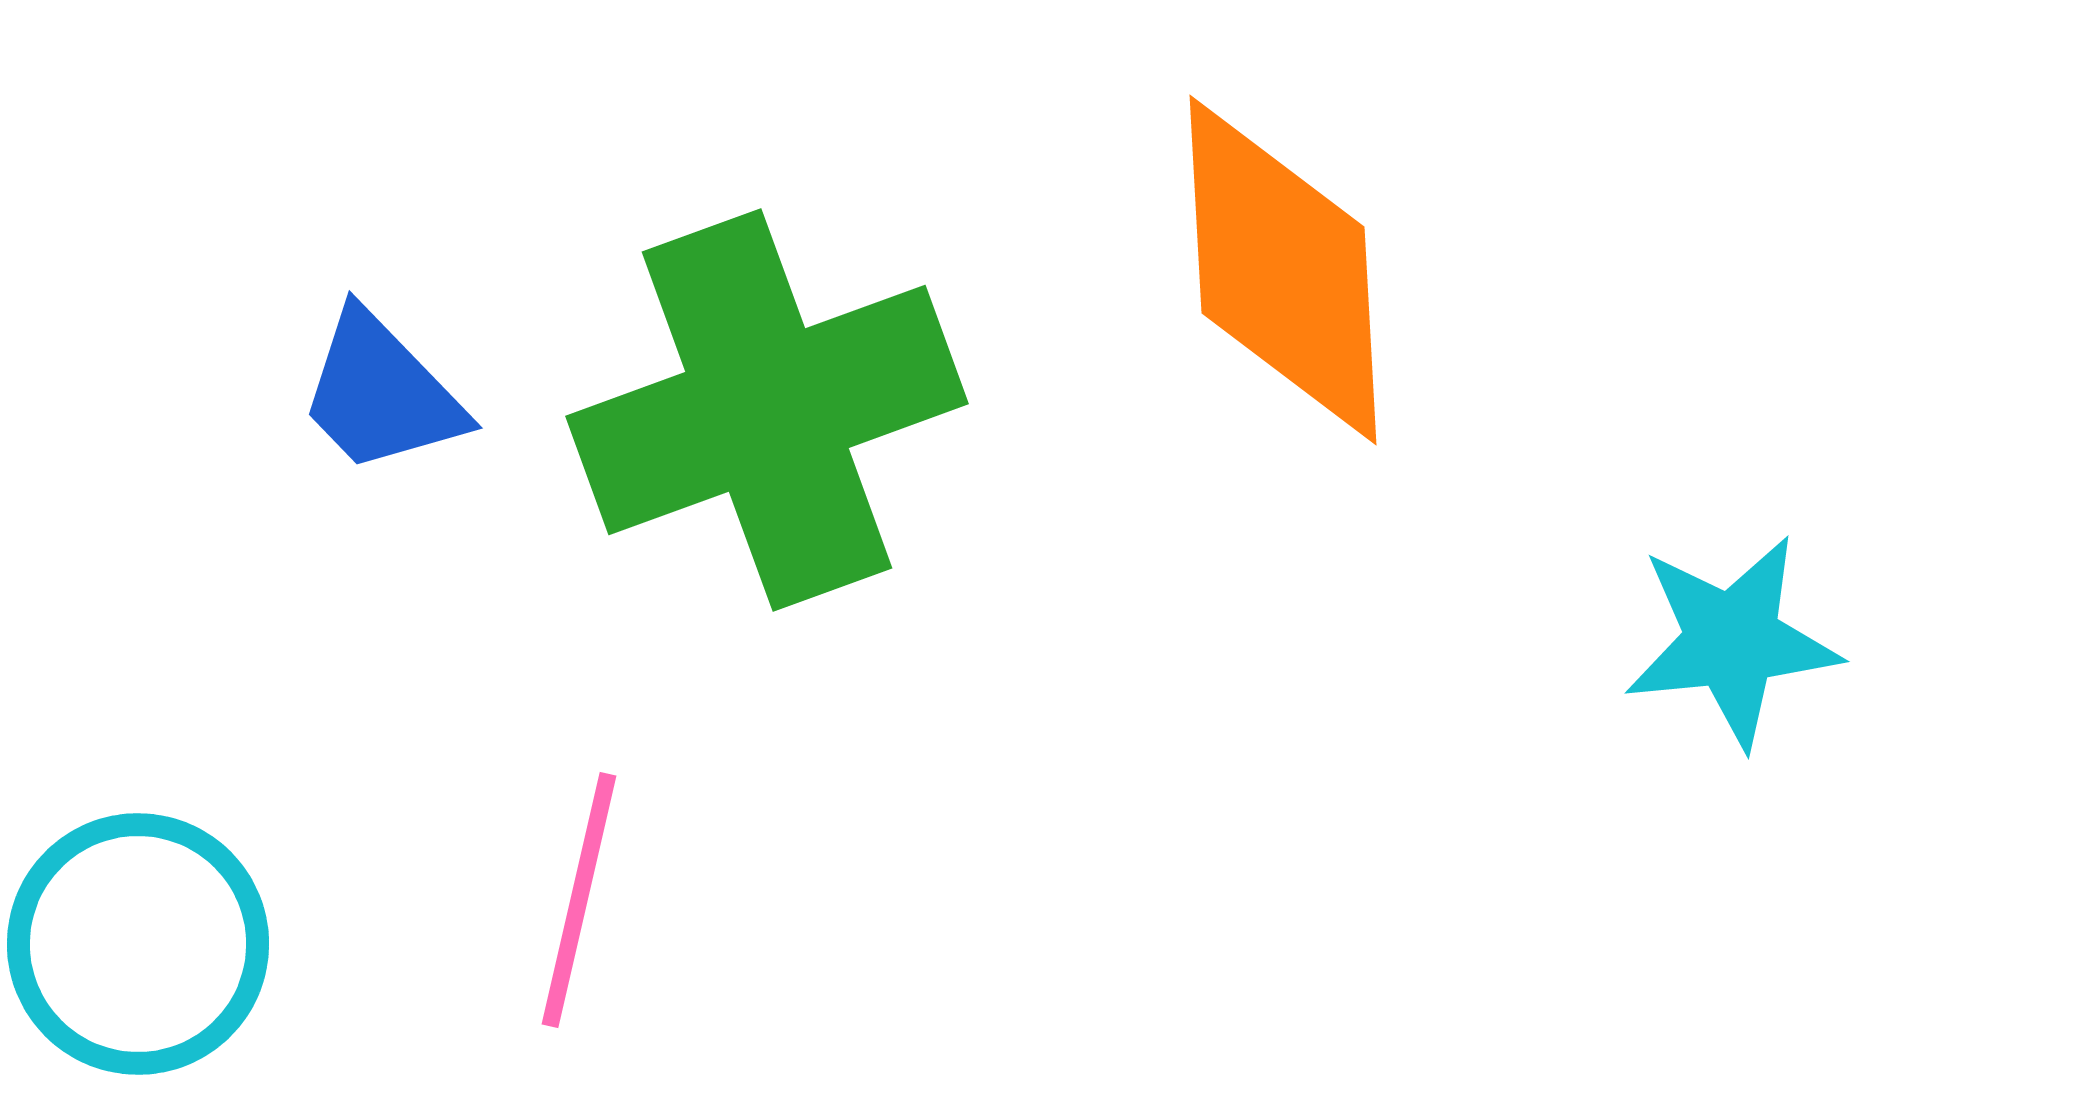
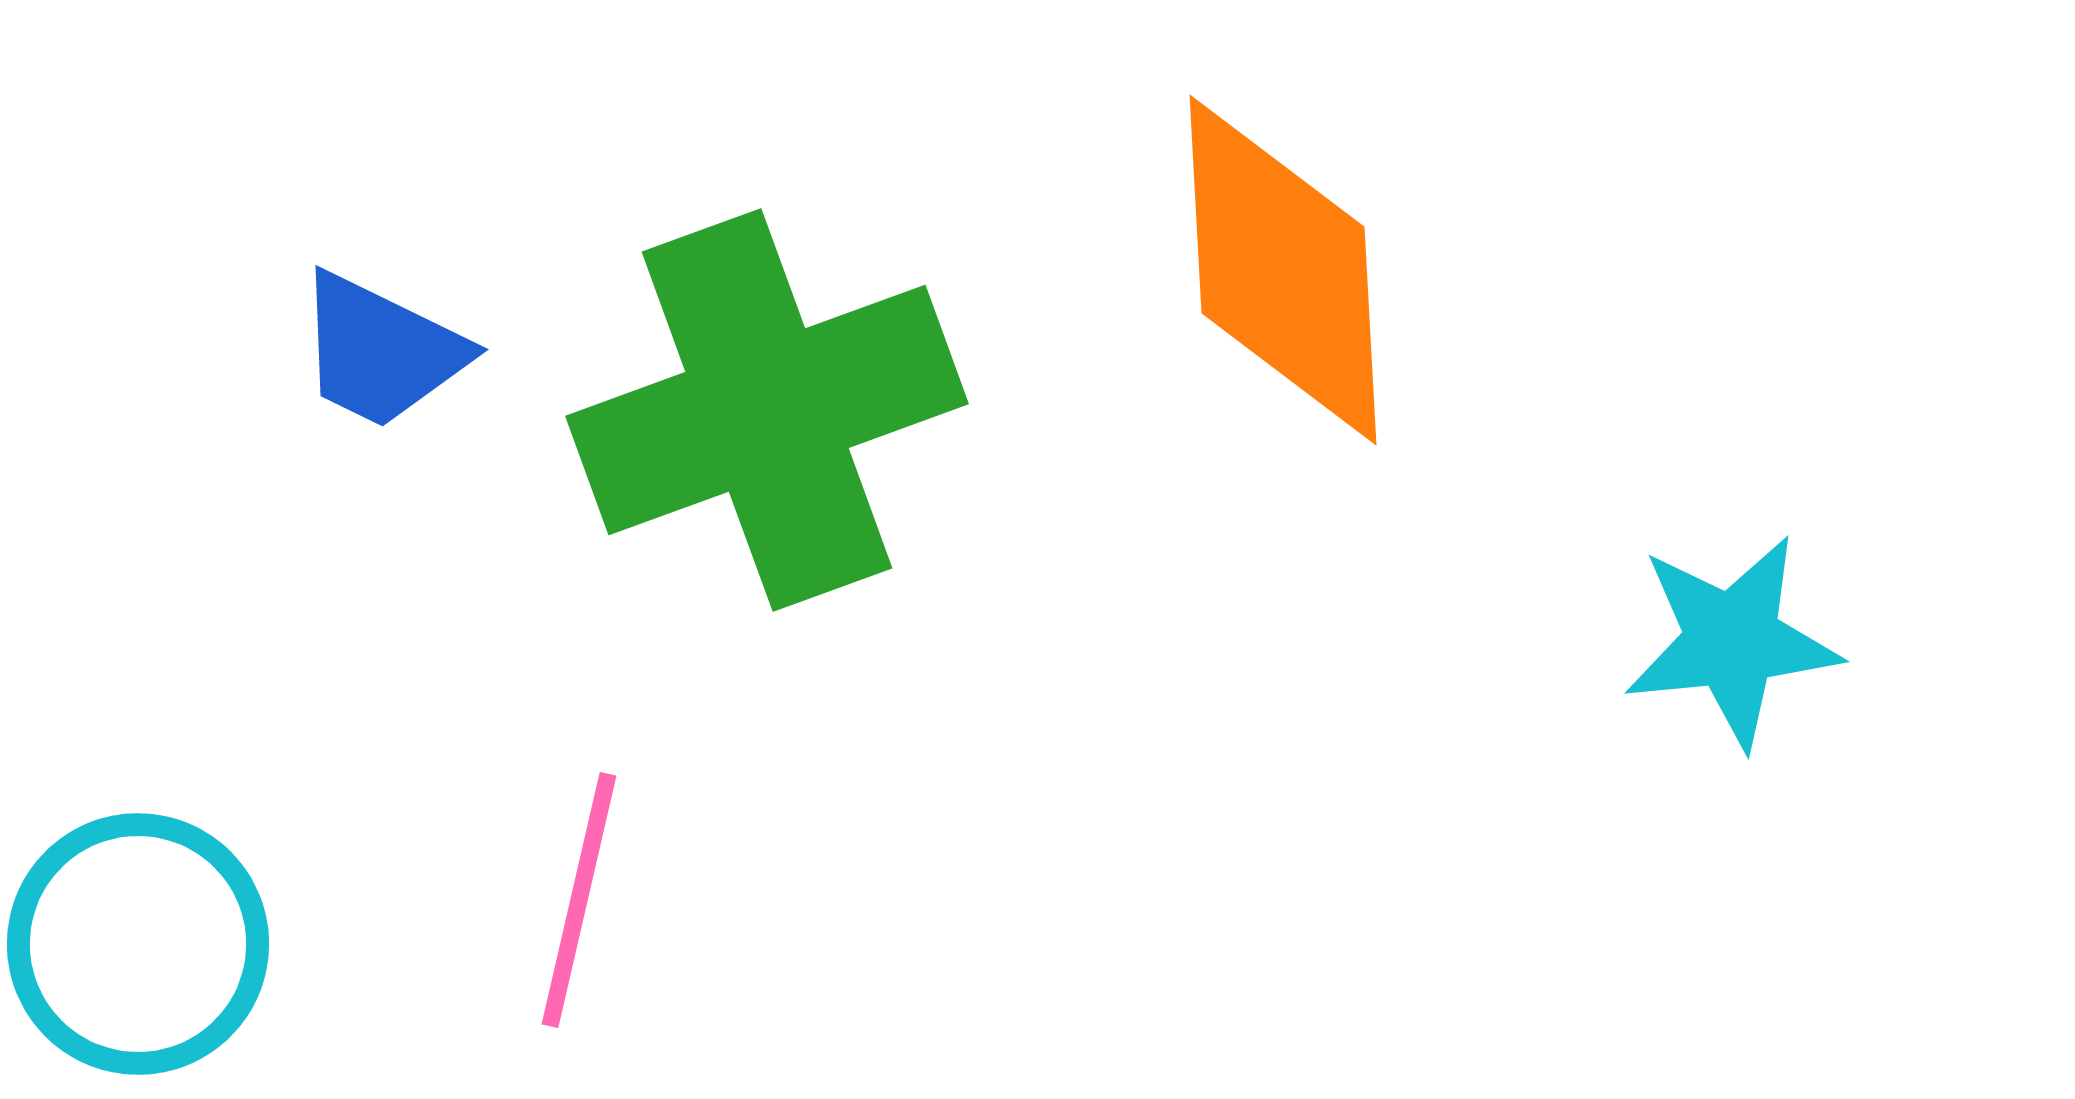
blue trapezoid: moved 42 px up; rotated 20 degrees counterclockwise
